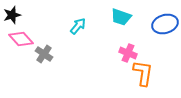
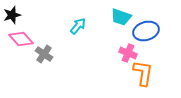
blue ellipse: moved 19 px left, 7 px down
